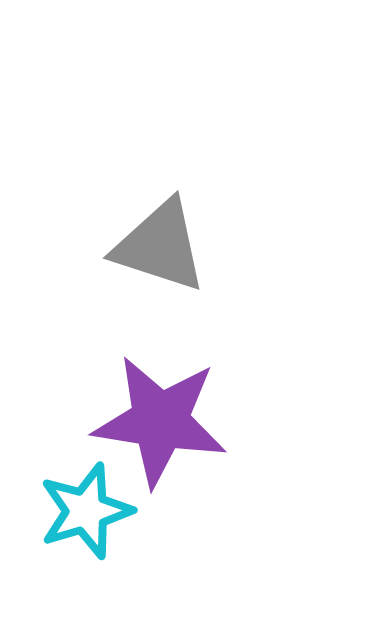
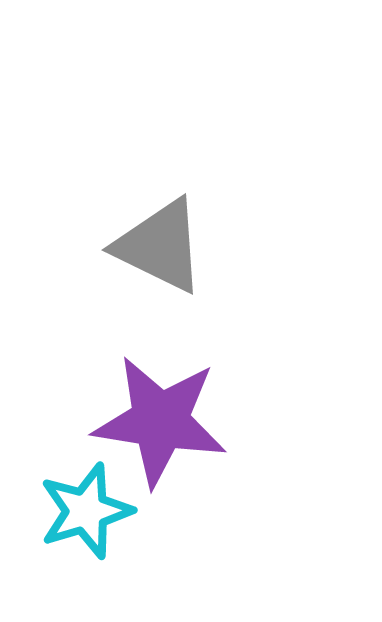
gray triangle: rotated 8 degrees clockwise
